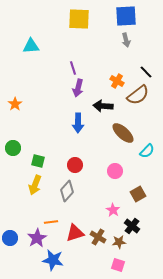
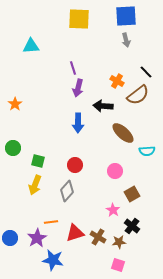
cyan semicircle: rotated 42 degrees clockwise
brown square: moved 6 px left
